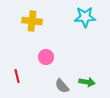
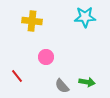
red line: rotated 24 degrees counterclockwise
